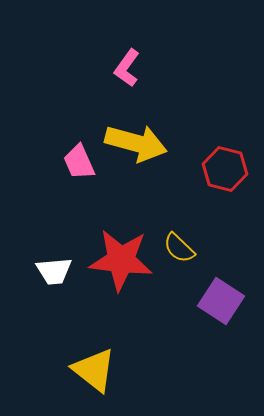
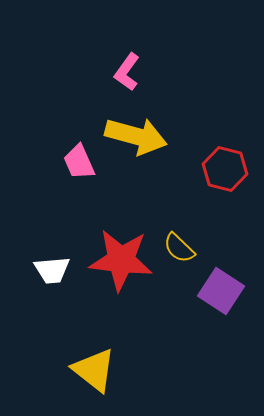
pink L-shape: moved 4 px down
yellow arrow: moved 7 px up
white trapezoid: moved 2 px left, 1 px up
purple square: moved 10 px up
